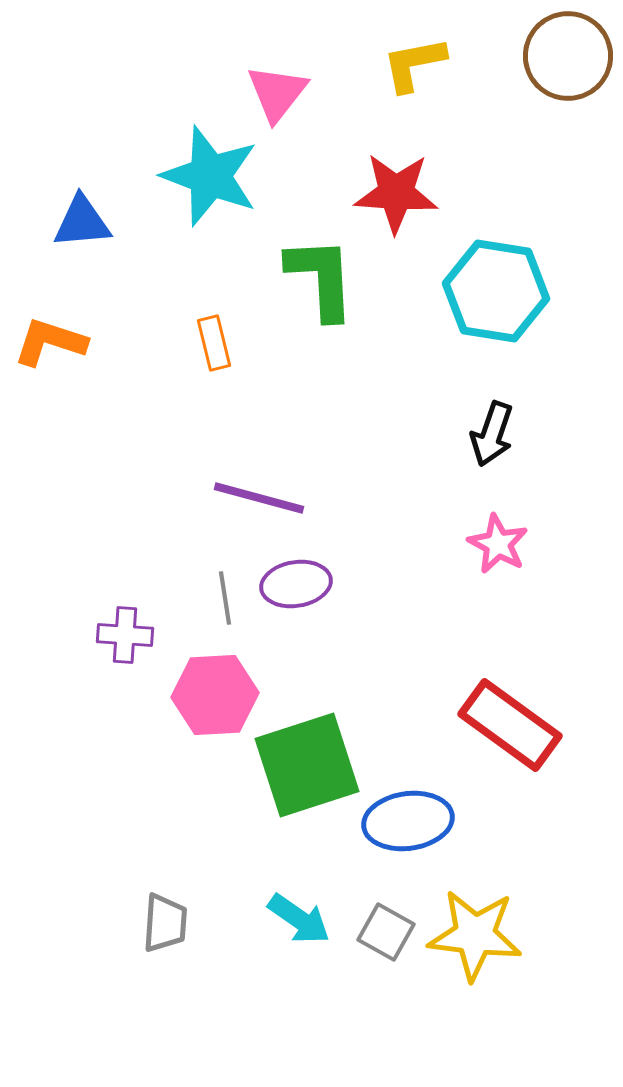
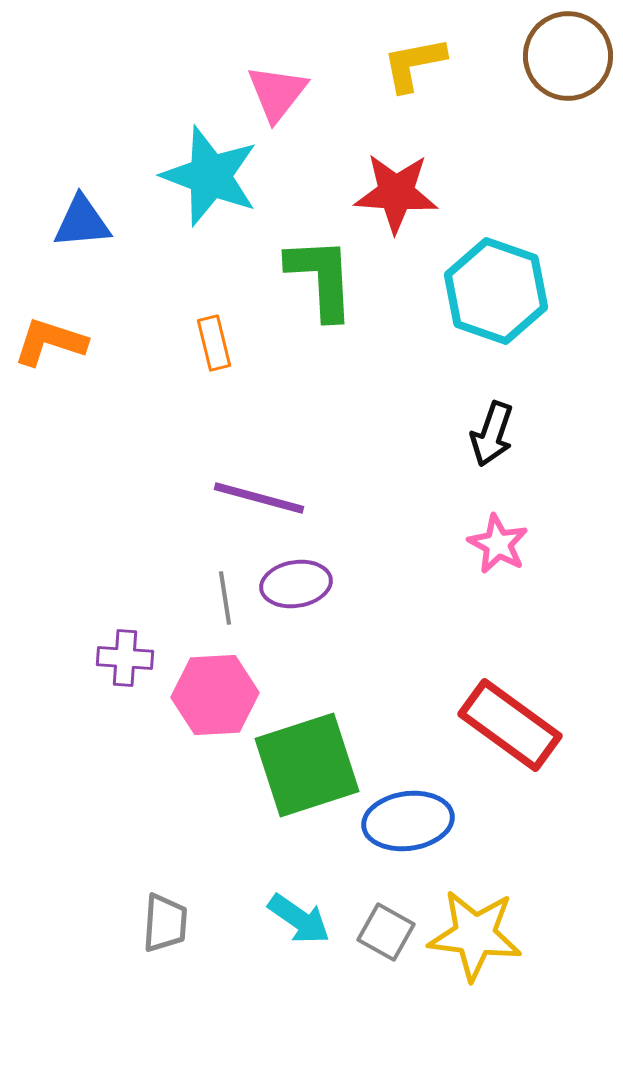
cyan hexagon: rotated 10 degrees clockwise
purple cross: moved 23 px down
